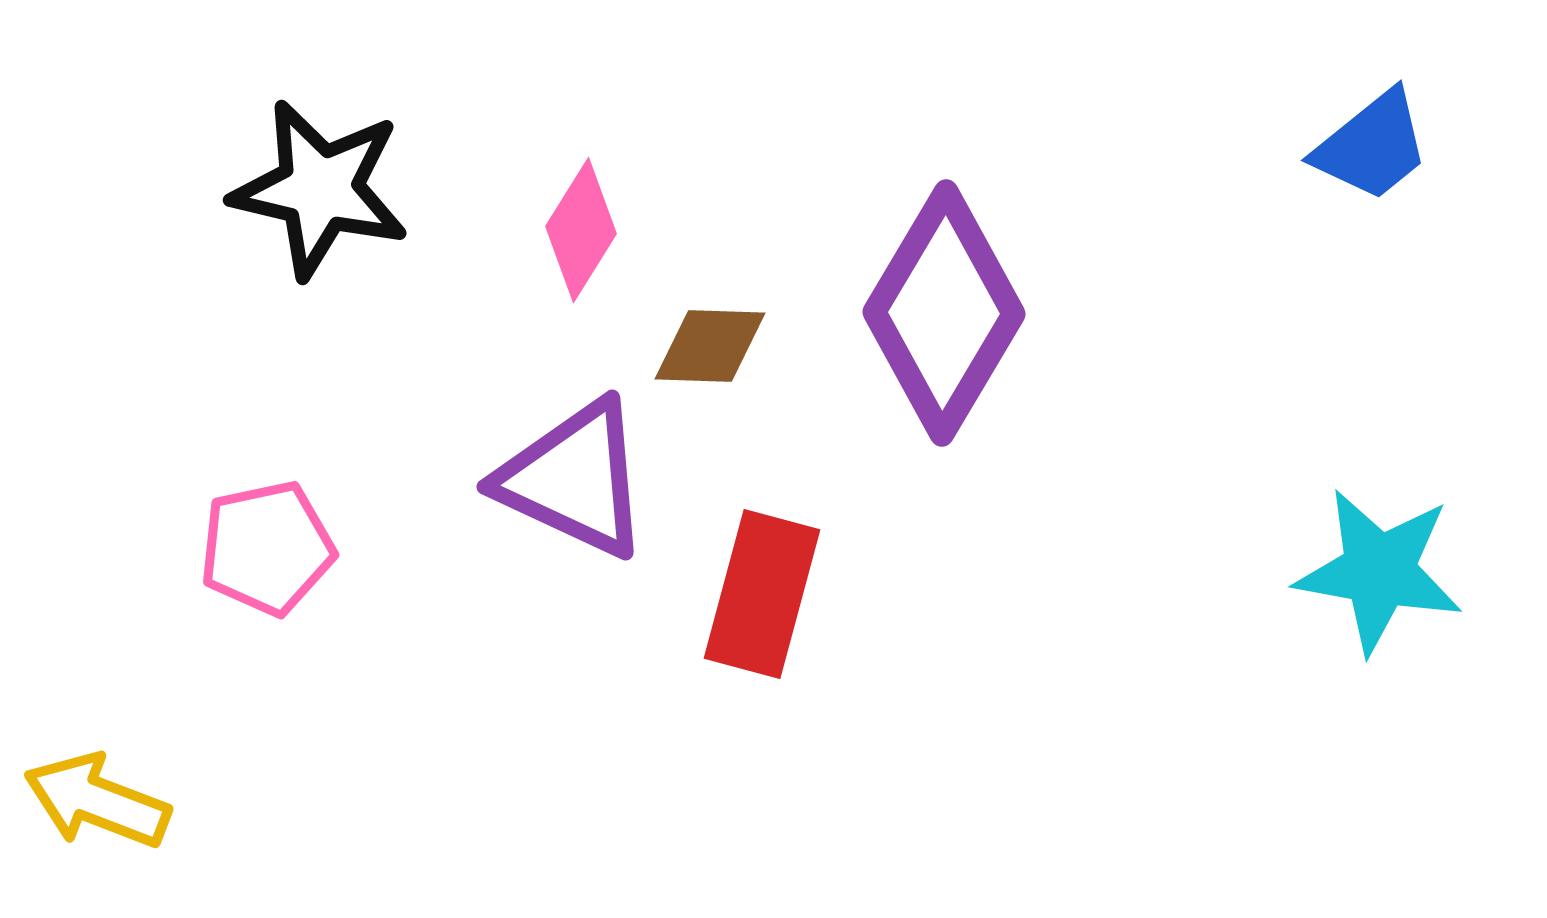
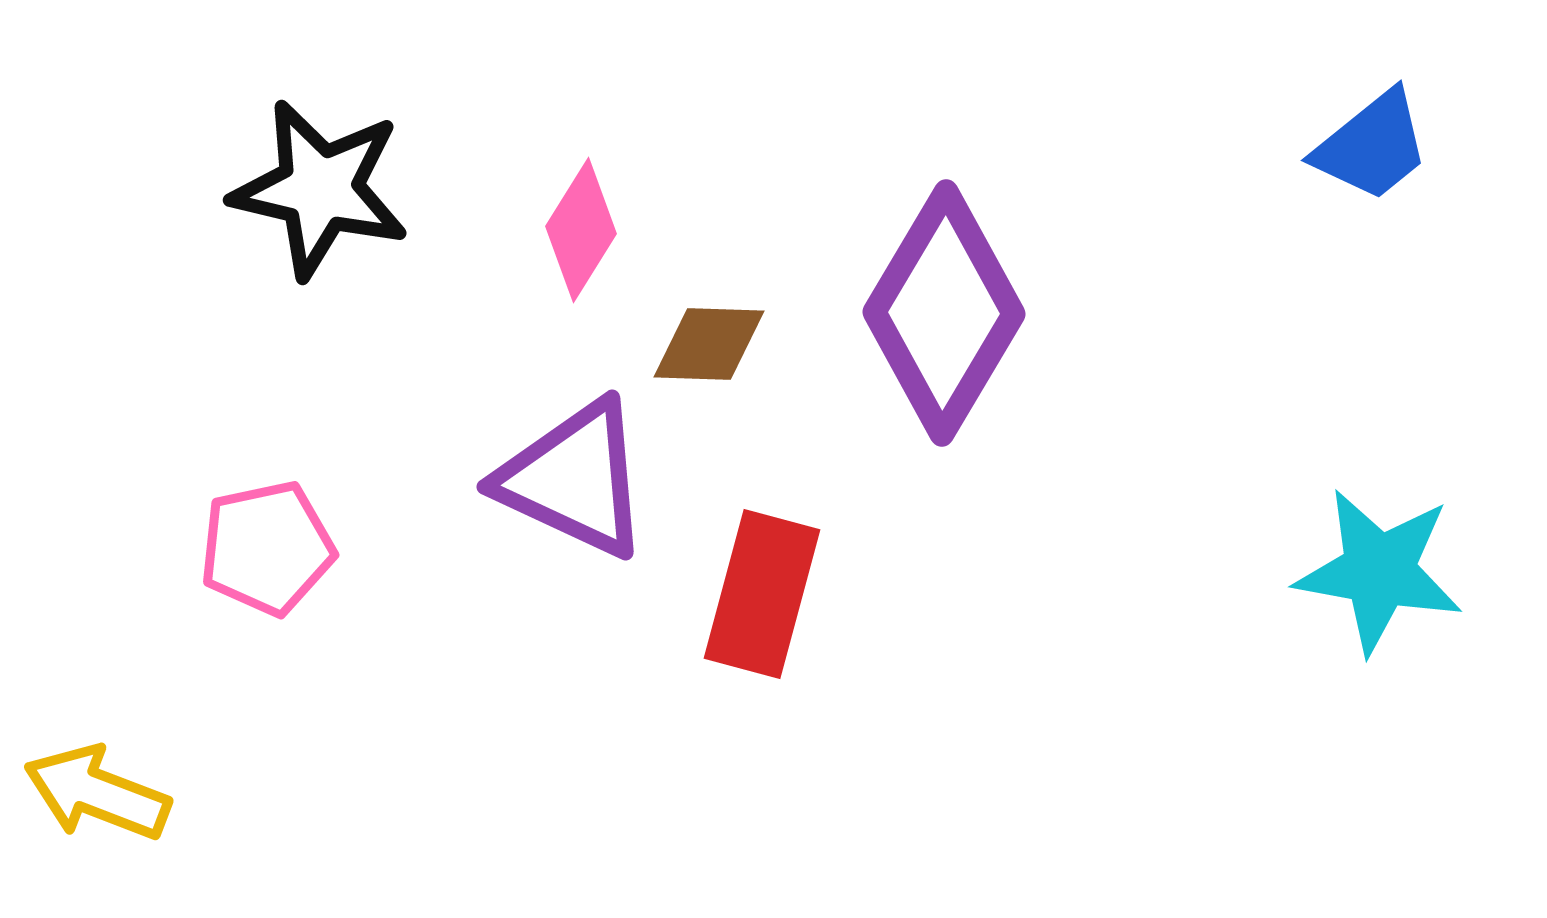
brown diamond: moved 1 px left, 2 px up
yellow arrow: moved 8 px up
